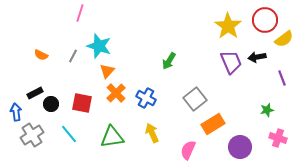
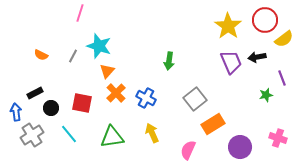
green arrow: rotated 24 degrees counterclockwise
black circle: moved 4 px down
green star: moved 1 px left, 15 px up
